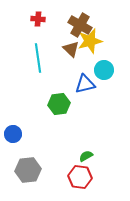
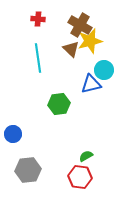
blue triangle: moved 6 px right
